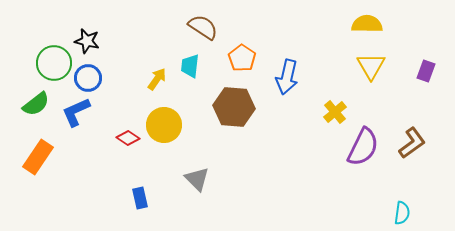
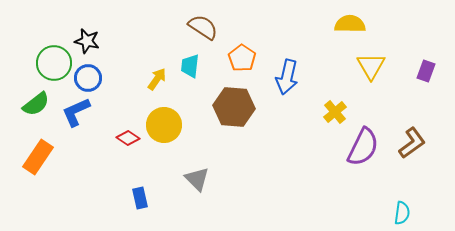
yellow semicircle: moved 17 px left
